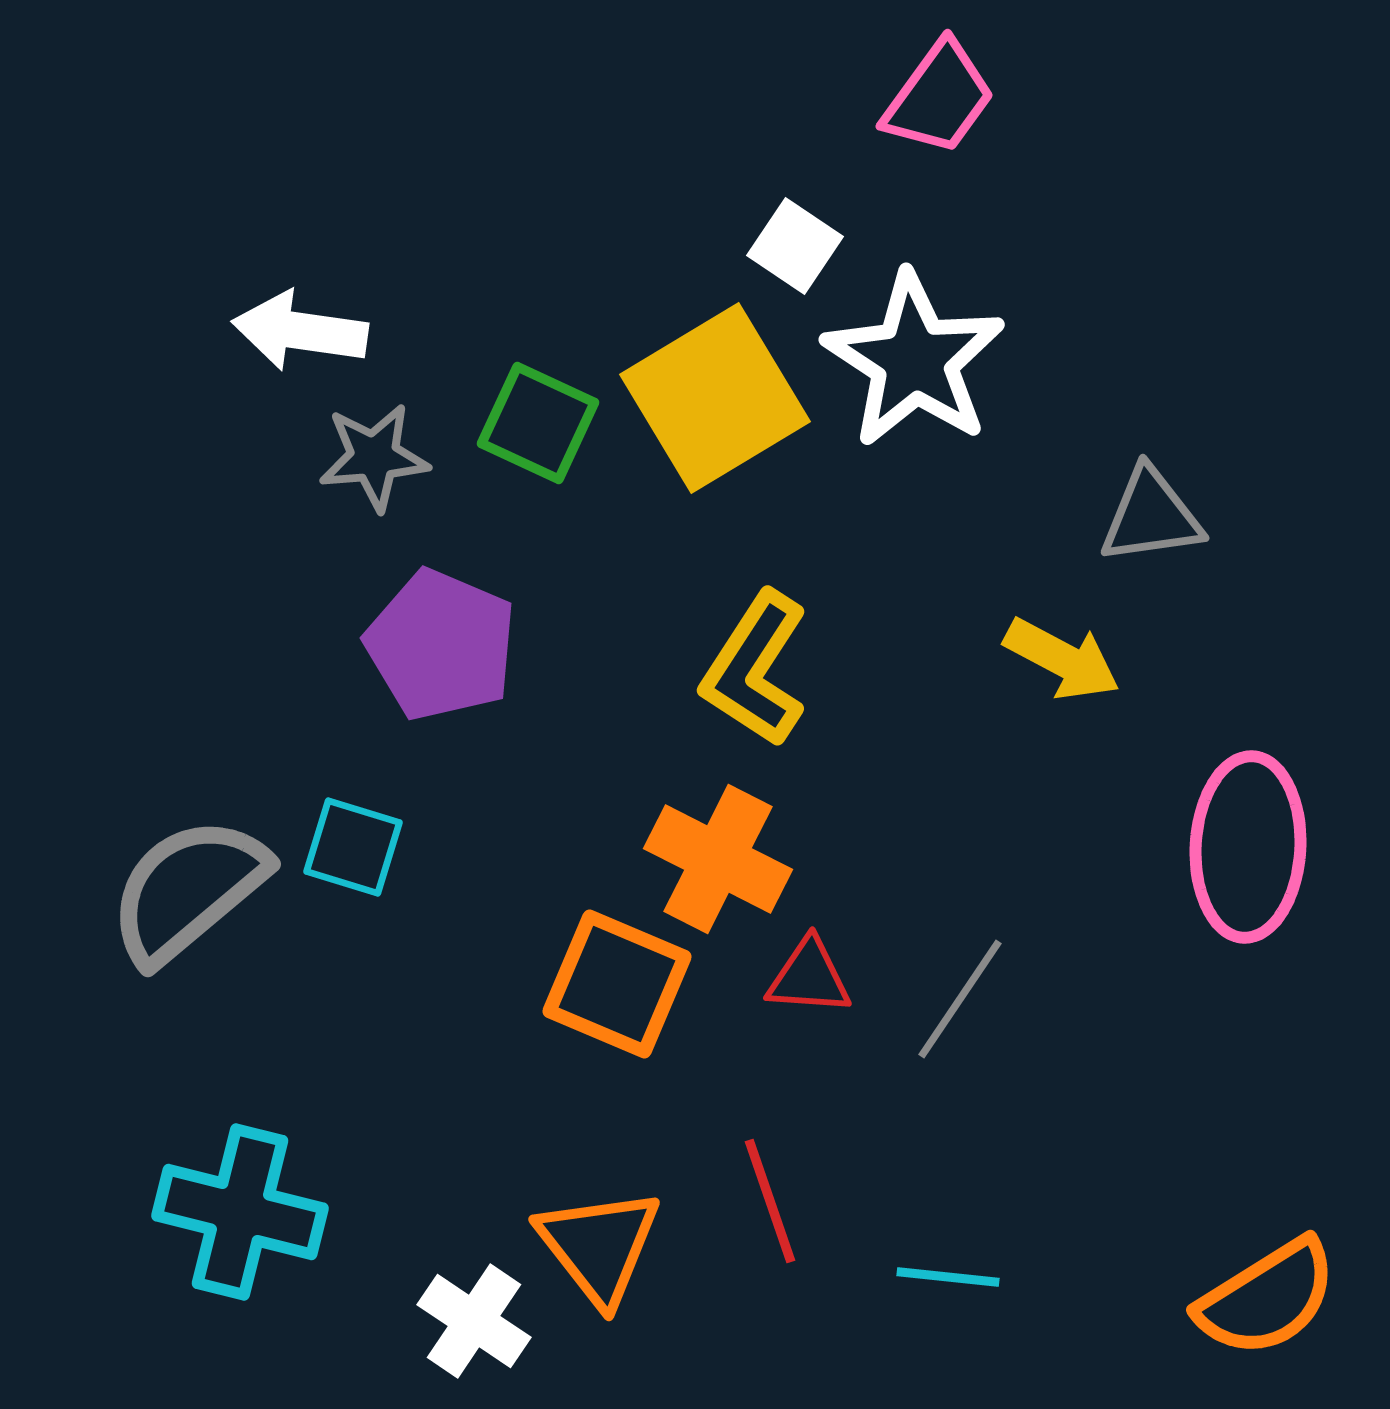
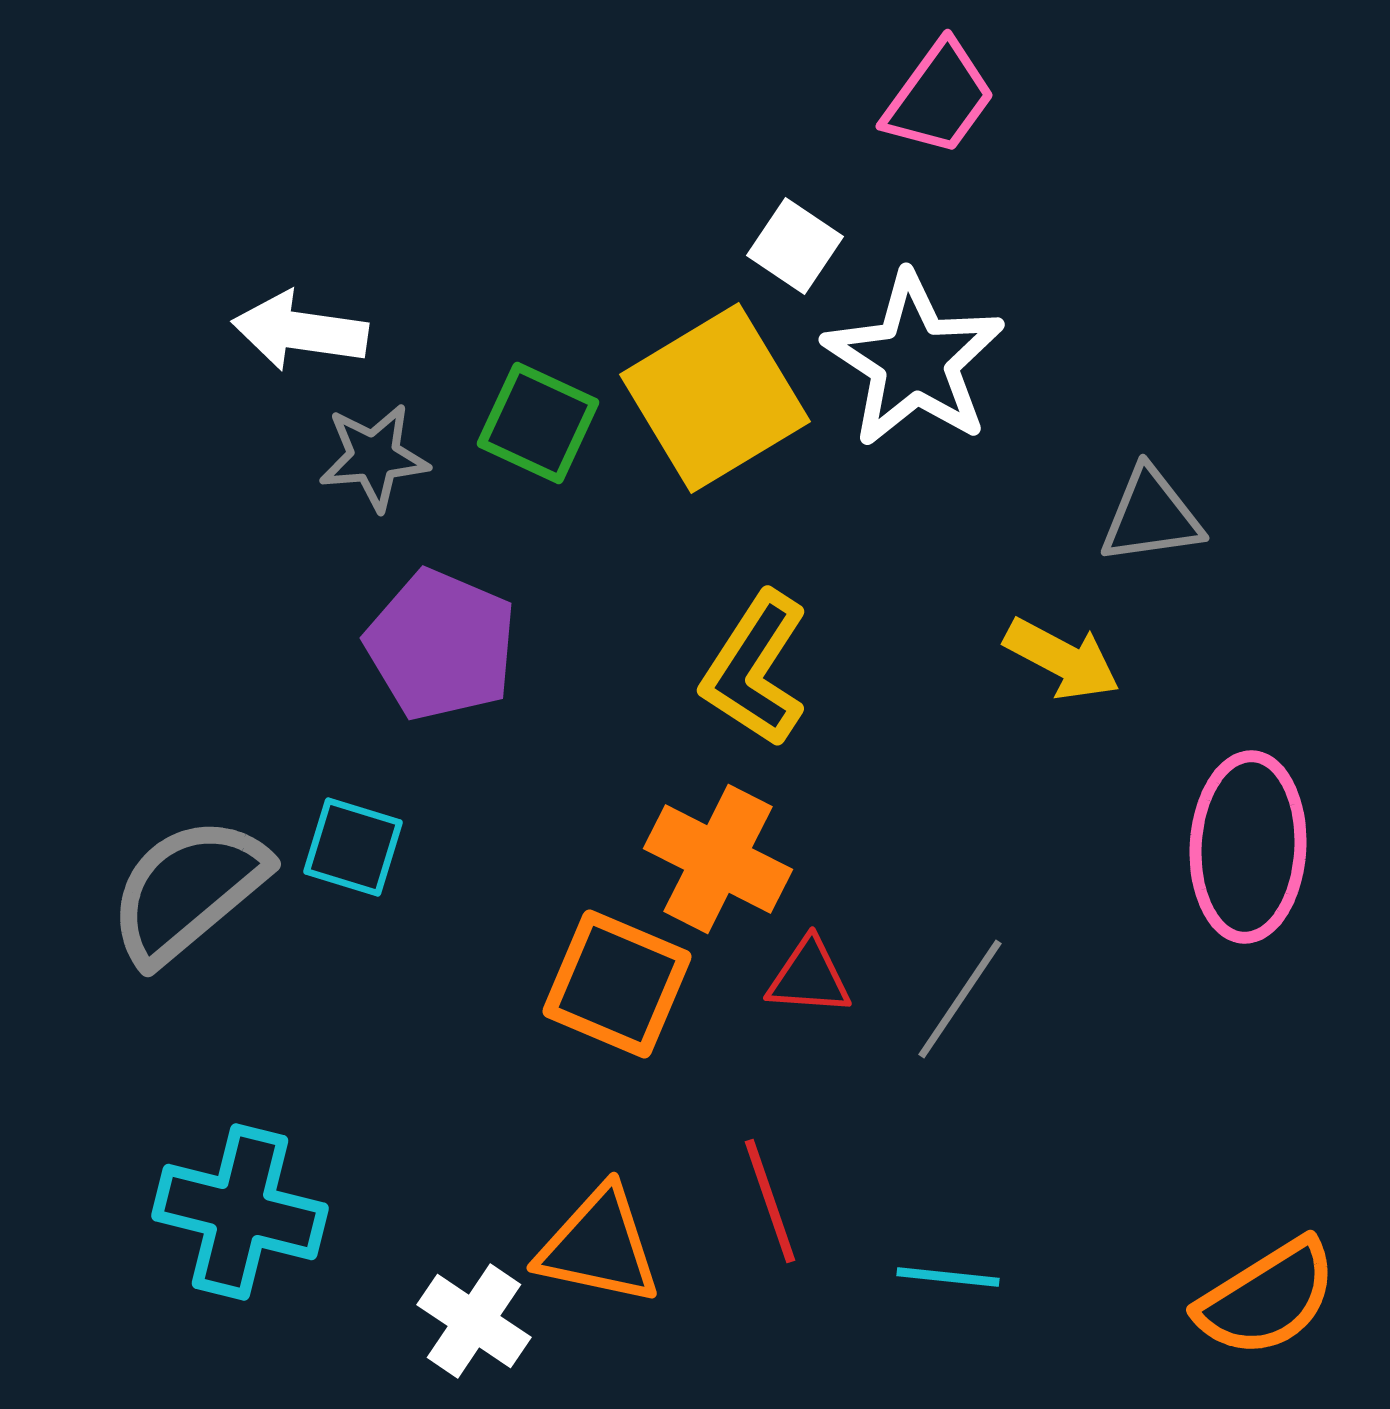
orange triangle: rotated 40 degrees counterclockwise
